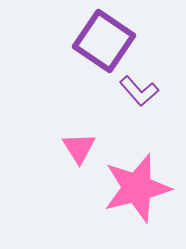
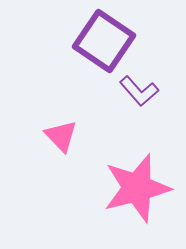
pink triangle: moved 18 px left, 12 px up; rotated 12 degrees counterclockwise
